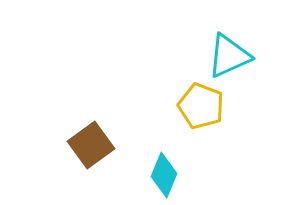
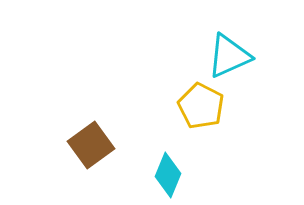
yellow pentagon: rotated 6 degrees clockwise
cyan diamond: moved 4 px right
